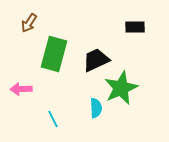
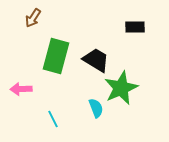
brown arrow: moved 4 px right, 5 px up
green rectangle: moved 2 px right, 2 px down
black trapezoid: rotated 56 degrees clockwise
cyan semicircle: rotated 18 degrees counterclockwise
